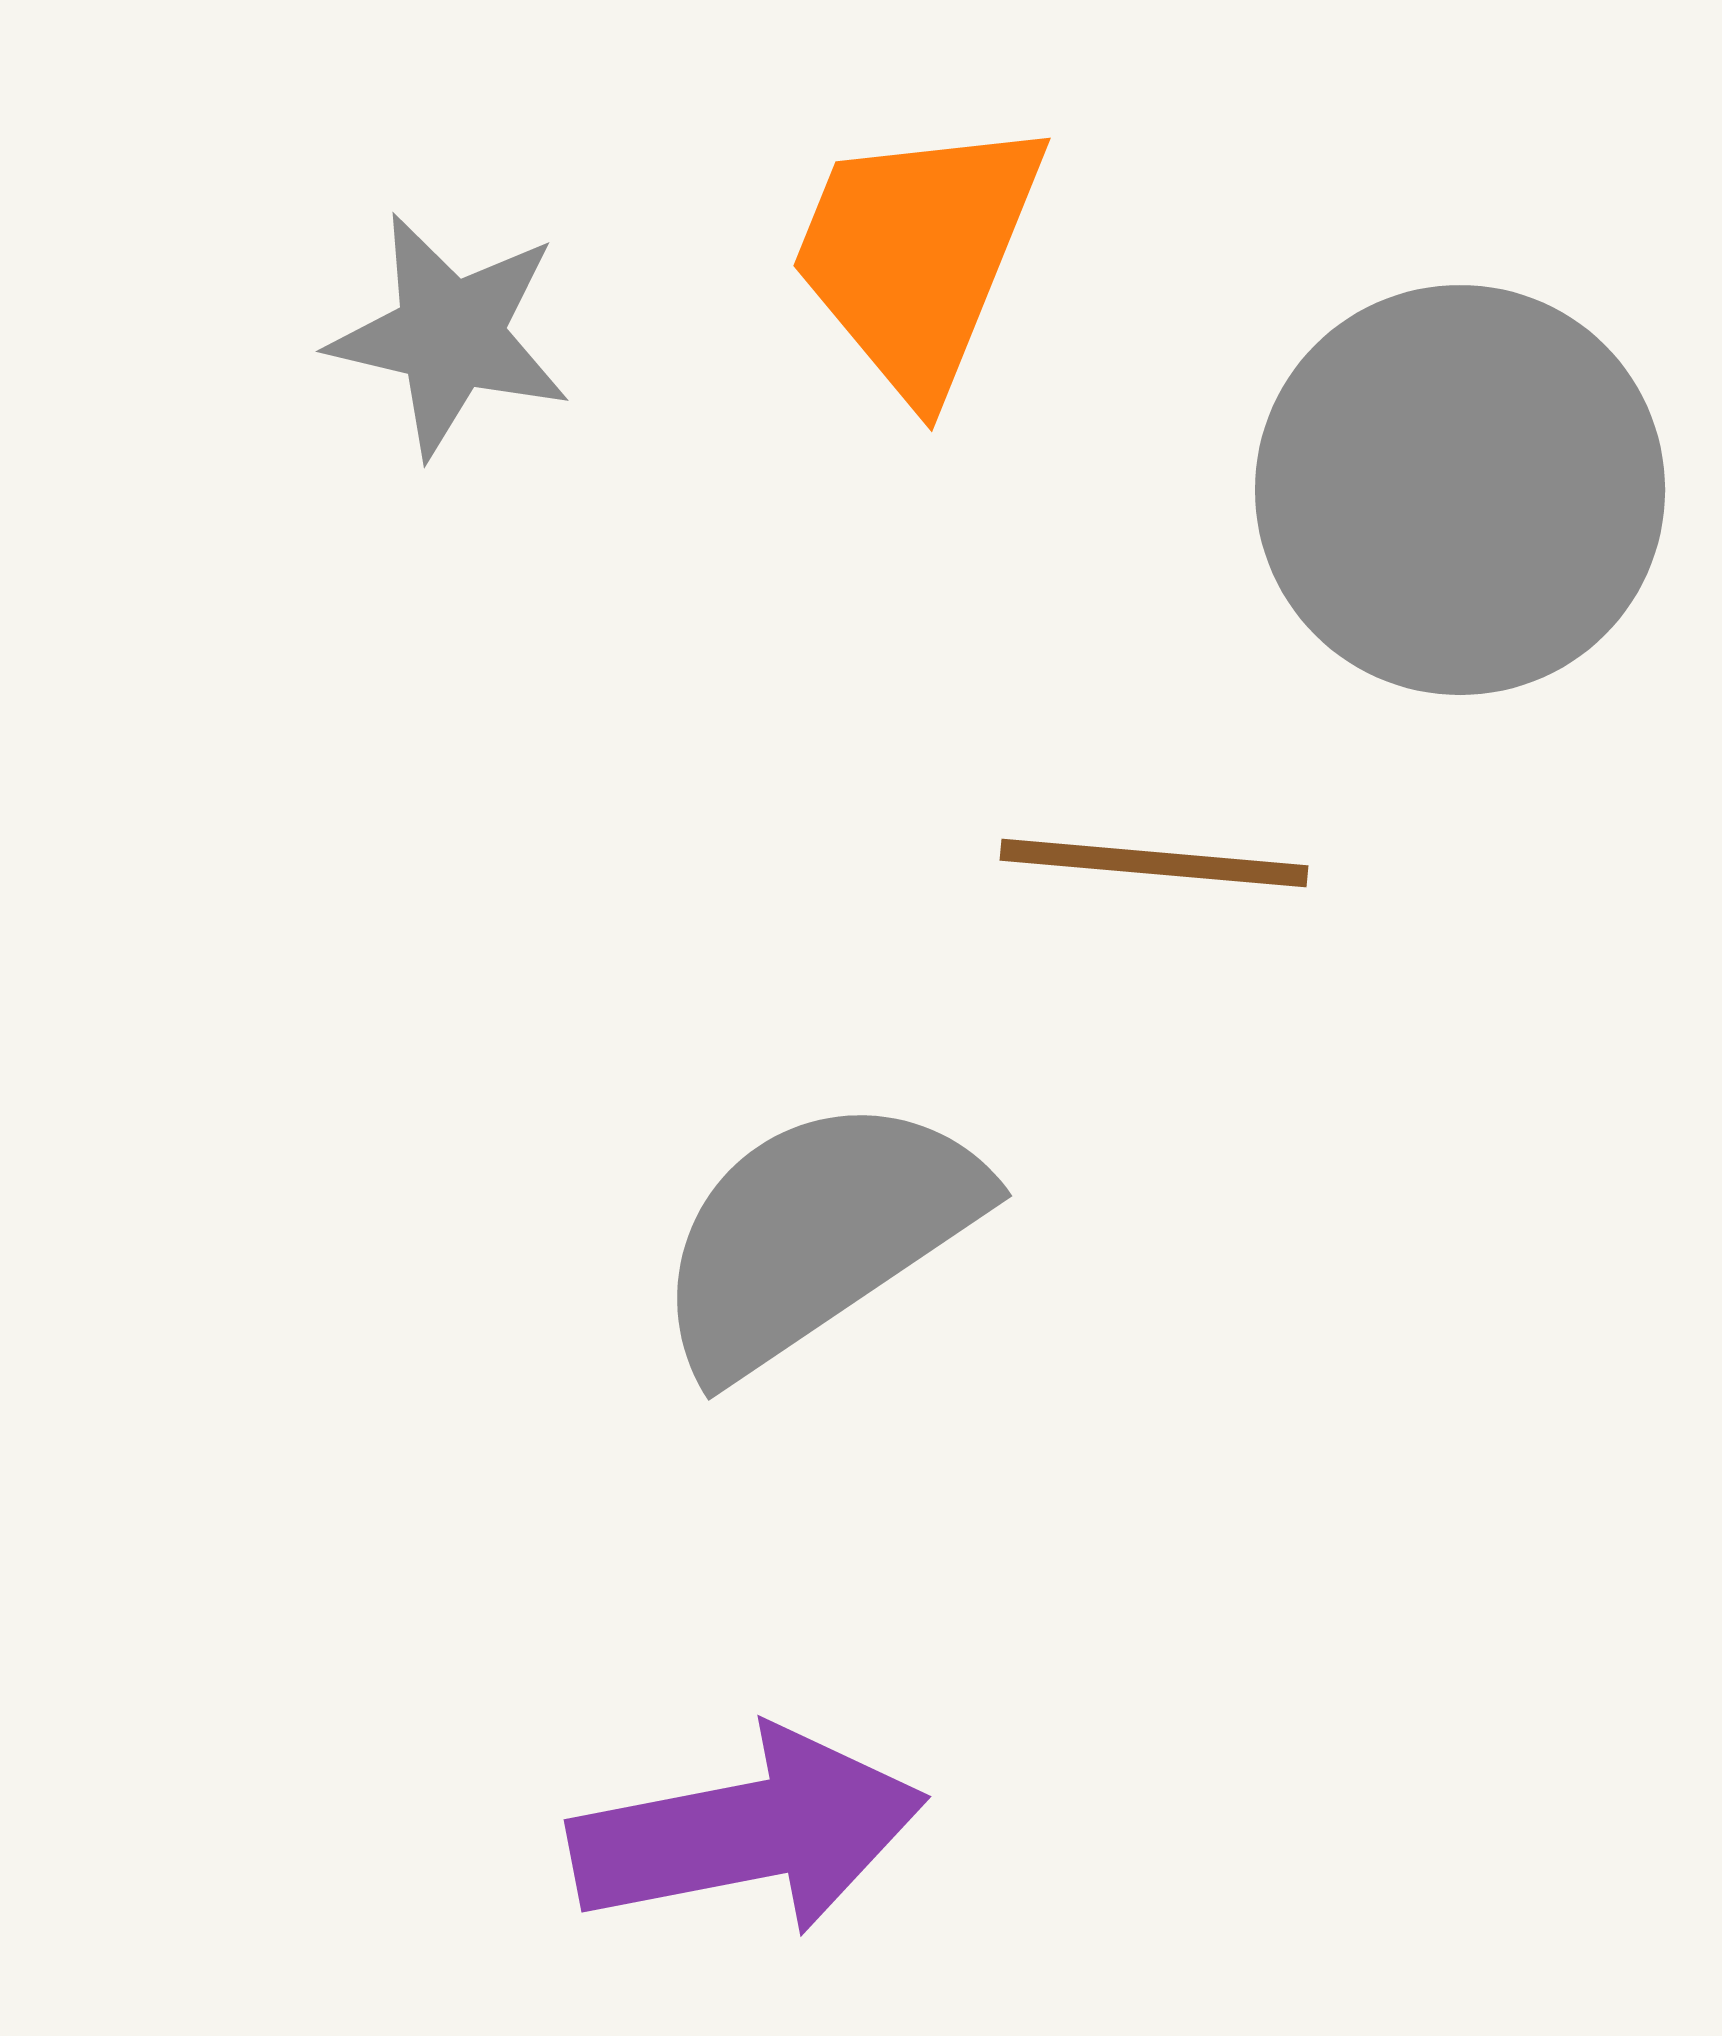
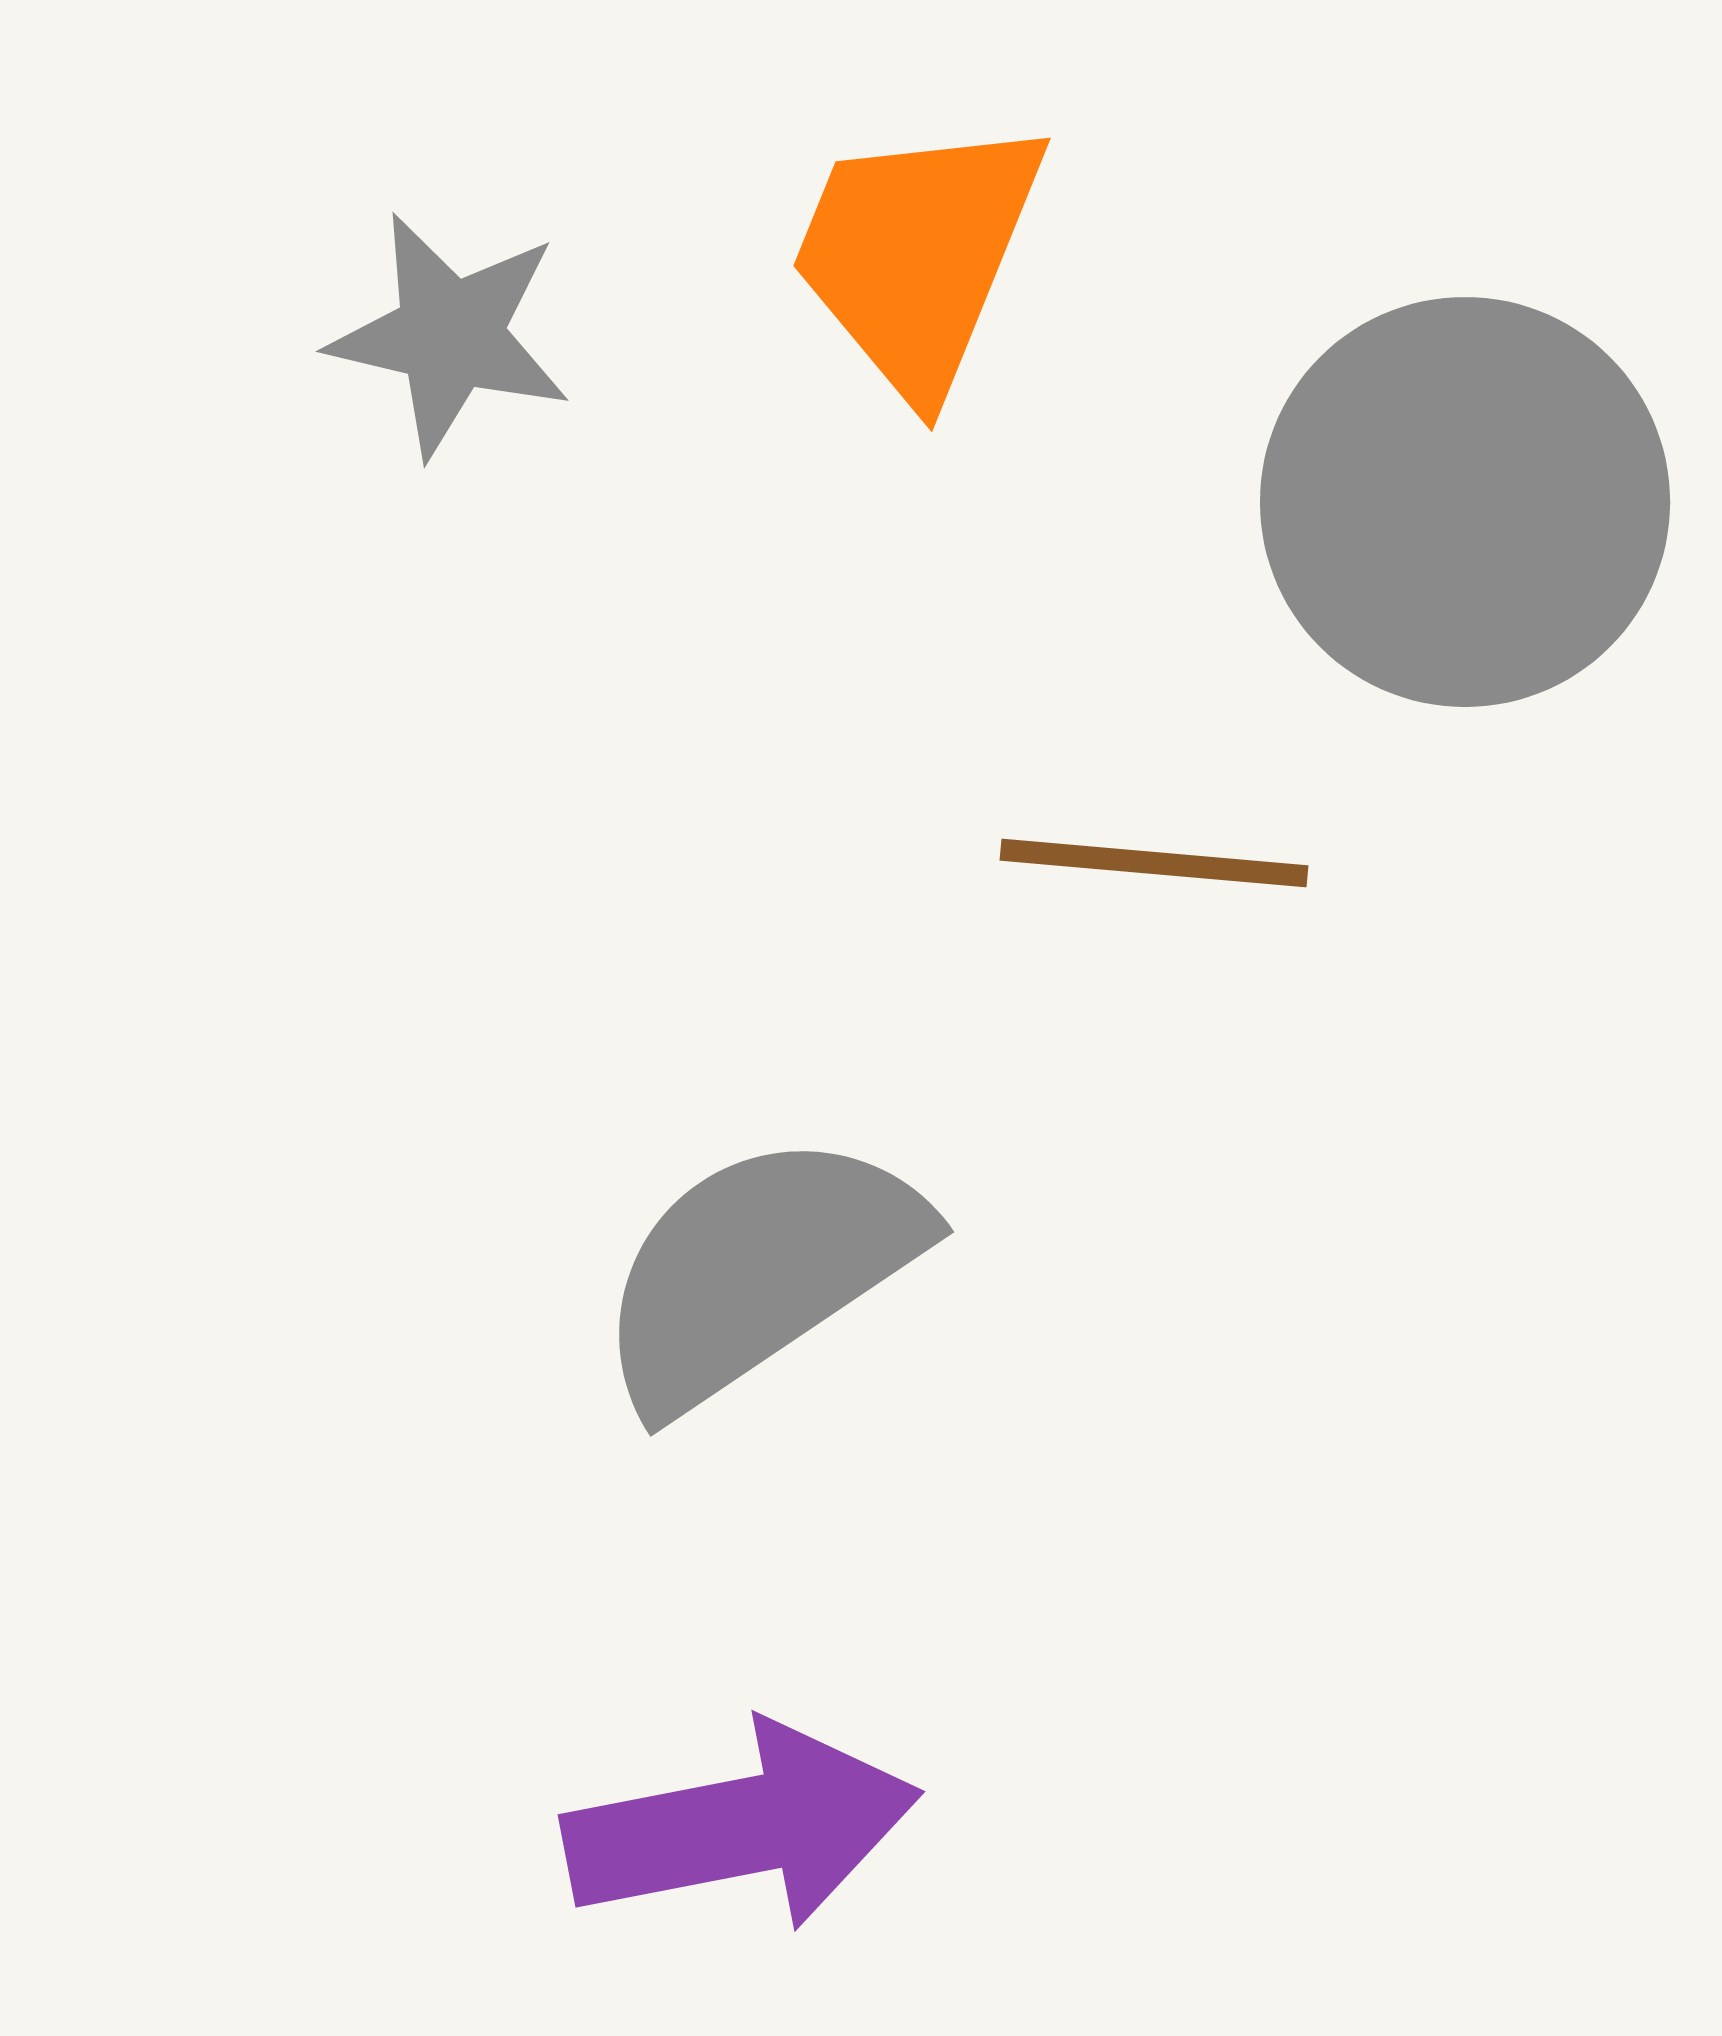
gray circle: moved 5 px right, 12 px down
gray semicircle: moved 58 px left, 36 px down
purple arrow: moved 6 px left, 5 px up
